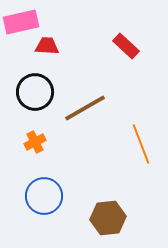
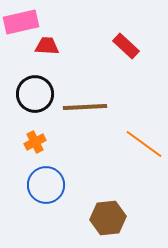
black circle: moved 2 px down
brown line: moved 1 px up; rotated 27 degrees clockwise
orange line: moved 3 px right; rotated 33 degrees counterclockwise
blue circle: moved 2 px right, 11 px up
